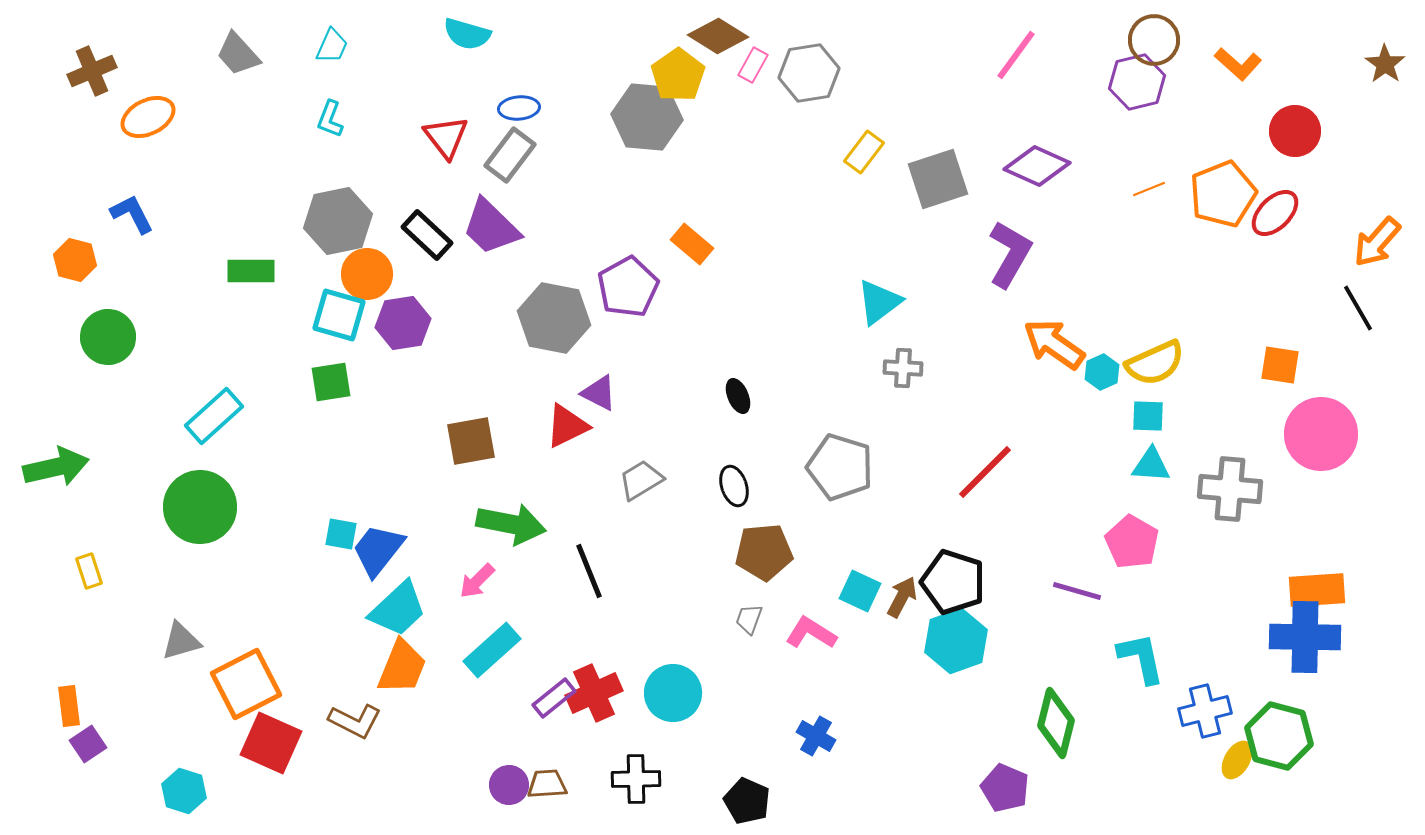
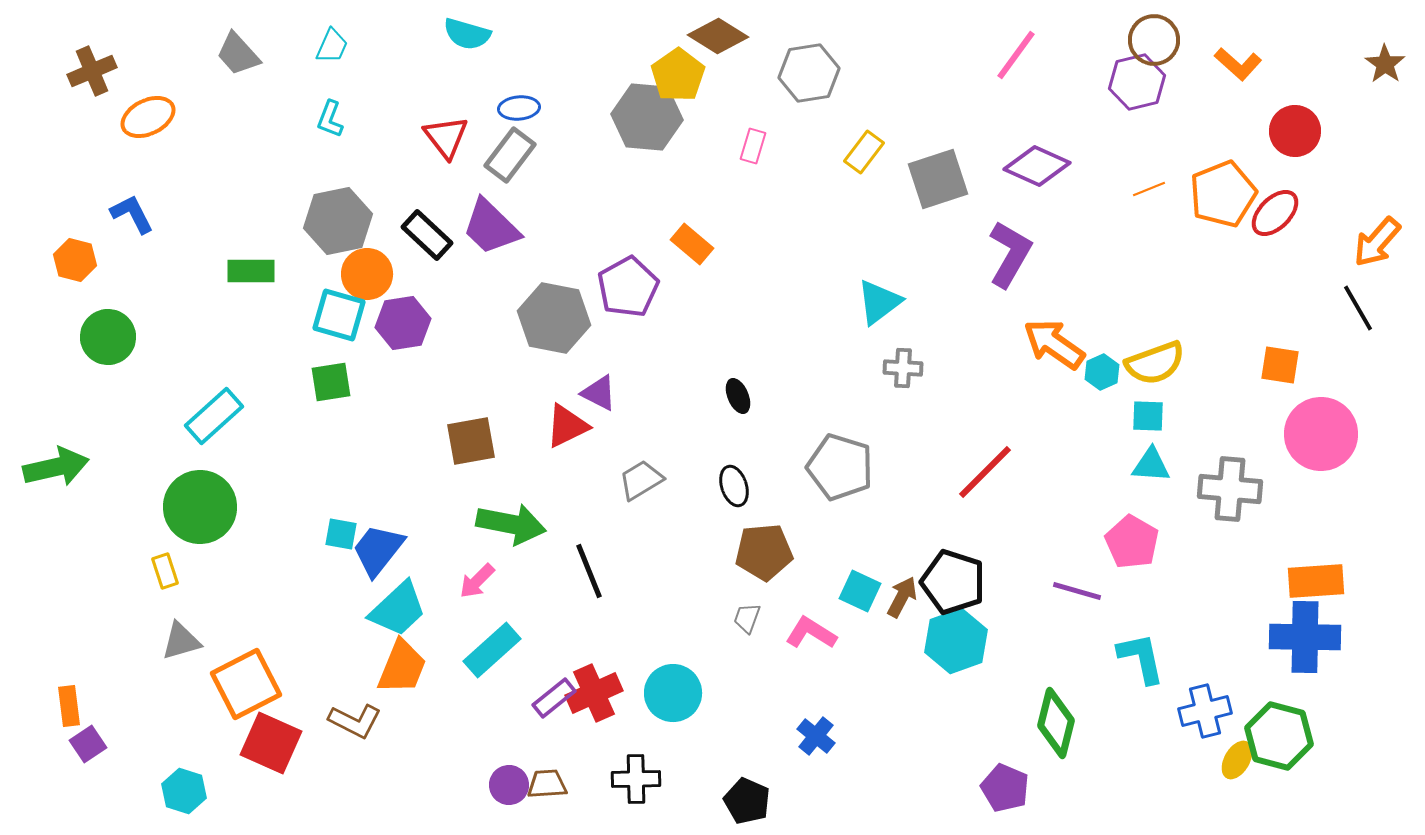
pink rectangle at (753, 65): moved 81 px down; rotated 12 degrees counterclockwise
yellow semicircle at (1155, 363): rotated 4 degrees clockwise
yellow rectangle at (89, 571): moved 76 px right
orange rectangle at (1317, 590): moved 1 px left, 9 px up
gray trapezoid at (749, 619): moved 2 px left, 1 px up
blue cross at (816, 736): rotated 9 degrees clockwise
